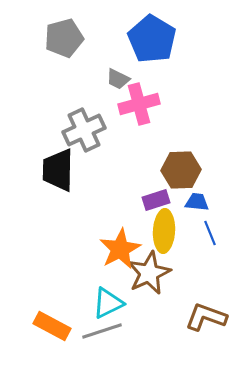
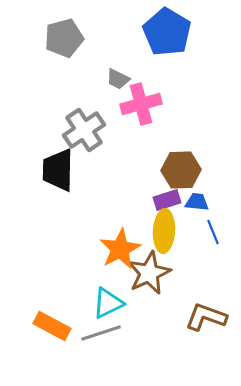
blue pentagon: moved 15 px right, 7 px up
pink cross: moved 2 px right
gray cross: rotated 9 degrees counterclockwise
purple rectangle: moved 11 px right
blue line: moved 3 px right, 1 px up
gray line: moved 1 px left, 2 px down
